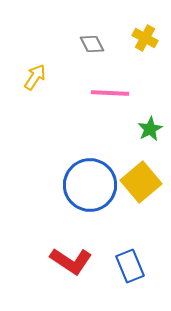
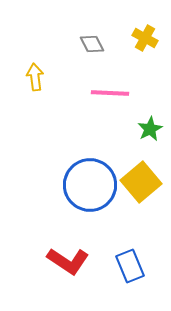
yellow arrow: rotated 40 degrees counterclockwise
red L-shape: moved 3 px left
